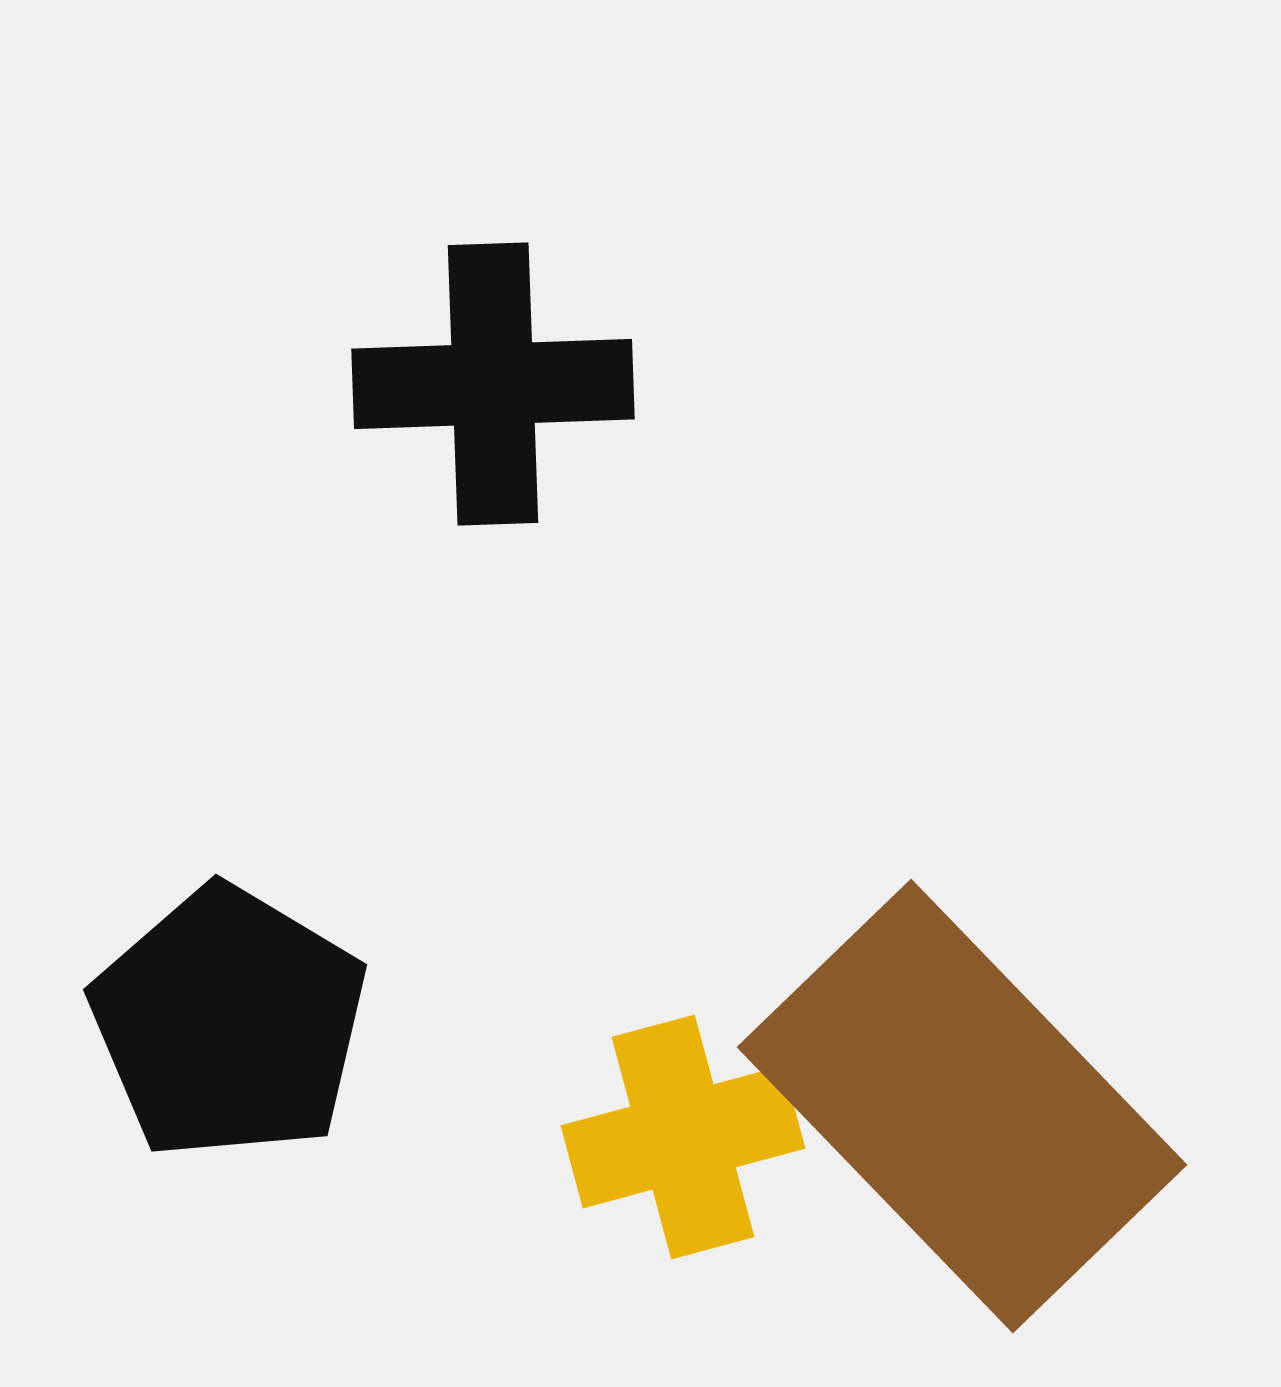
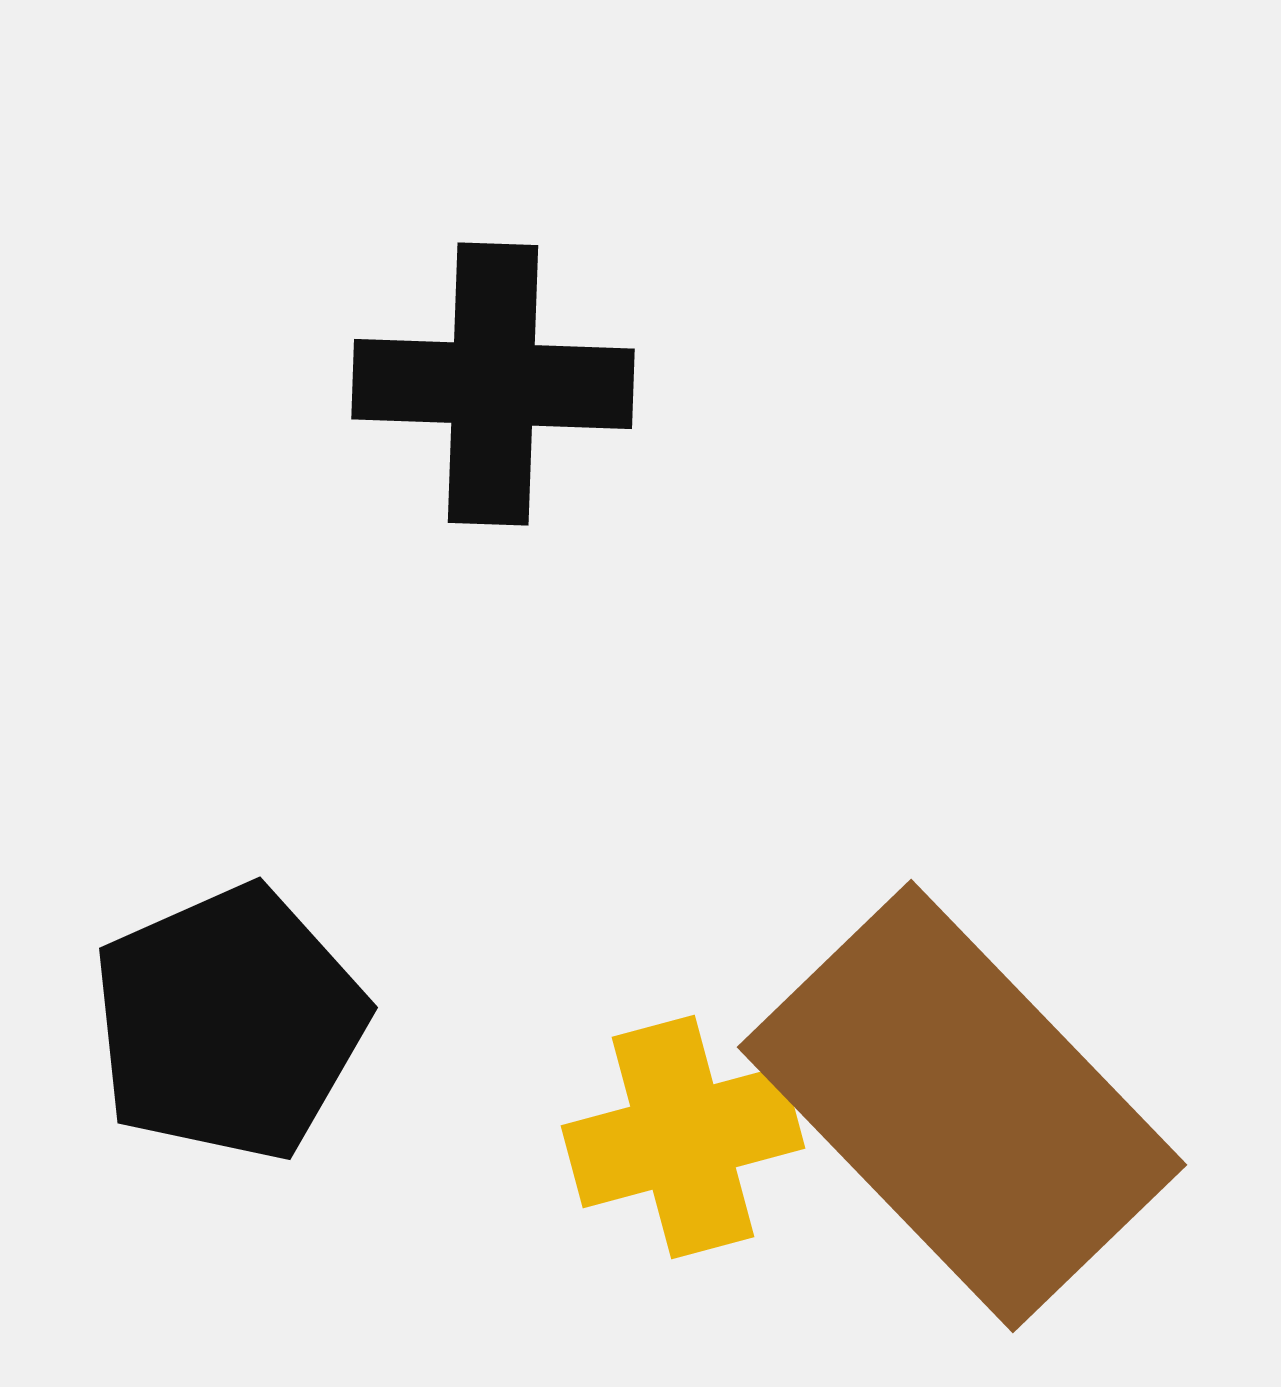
black cross: rotated 4 degrees clockwise
black pentagon: rotated 17 degrees clockwise
